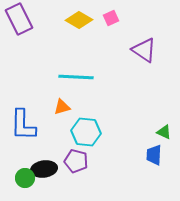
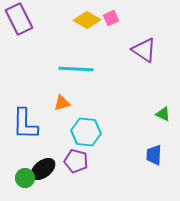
yellow diamond: moved 8 px right
cyan line: moved 8 px up
orange triangle: moved 4 px up
blue L-shape: moved 2 px right, 1 px up
green triangle: moved 1 px left, 18 px up
black ellipse: moved 1 px left; rotated 30 degrees counterclockwise
